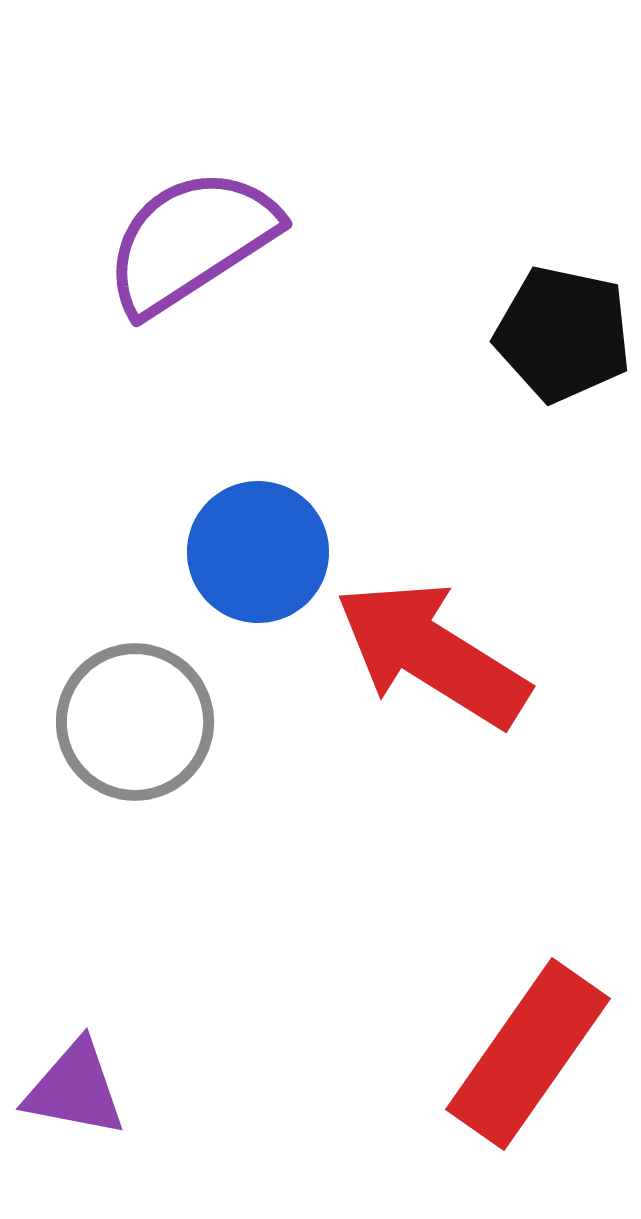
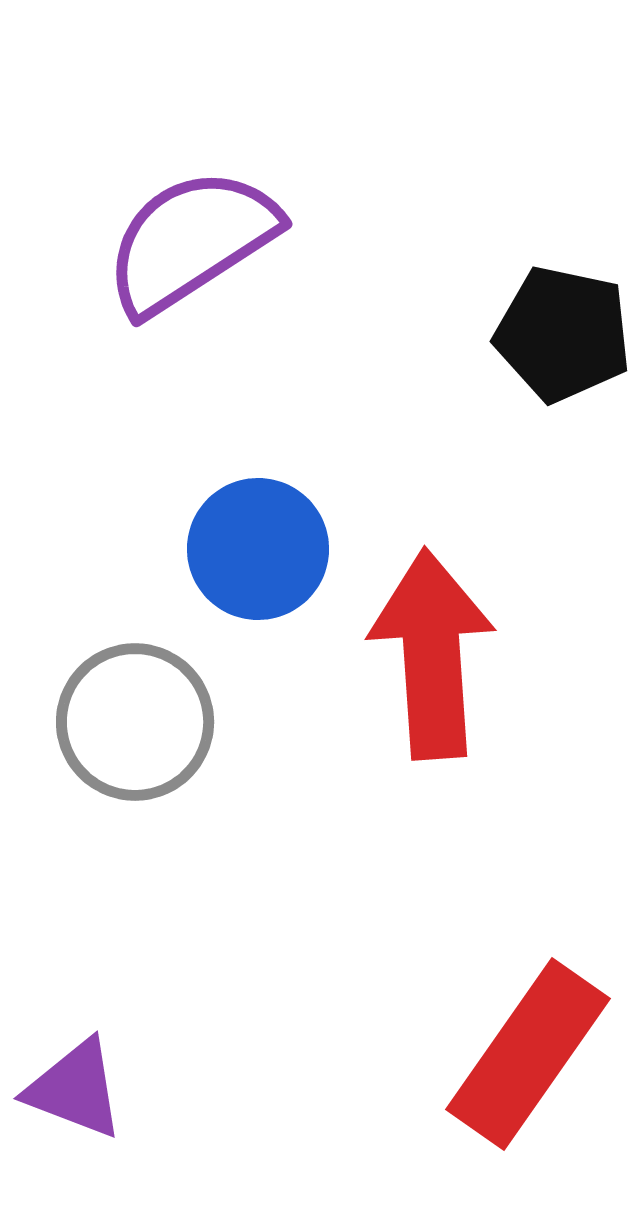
blue circle: moved 3 px up
red arrow: rotated 54 degrees clockwise
purple triangle: rotated 10 degrees clockwise
